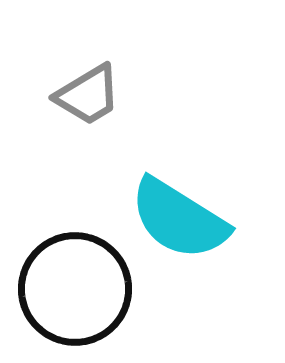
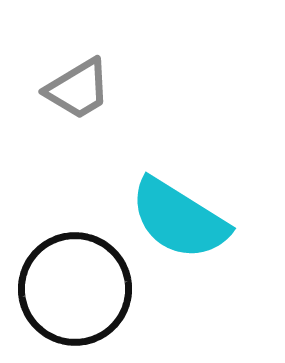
gray trapezoid: moved 10 px left, 6 px up
